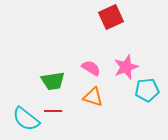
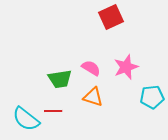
green trapezoid: moved 7 px right, 2 px up
cyan pentagon: moved 5 px right, 7 px down
